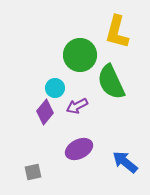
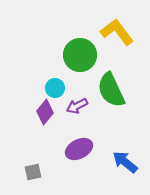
yellow L-shape: rotated 128 degrees clockwise
green semicircle: moved 8 px down
